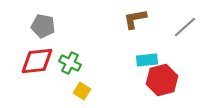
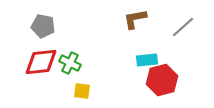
gray line: moved 2 px left
red diamond: moved 4 px right, 1 px down
yellow square: rotated 24 degrees counterclockwise
